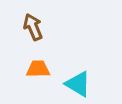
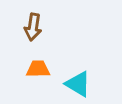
brown arrow: rotated 148 degrees counterclockwise
